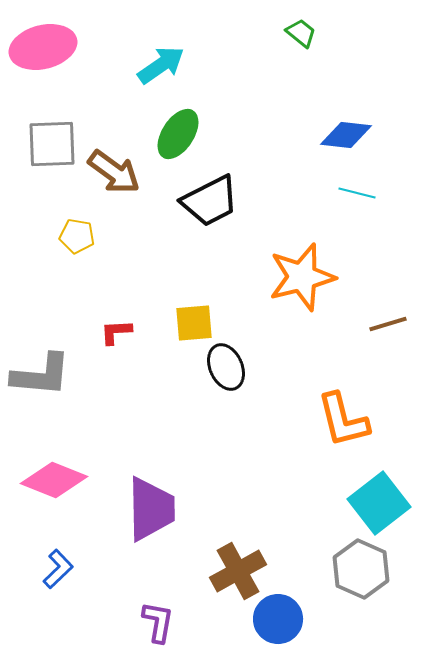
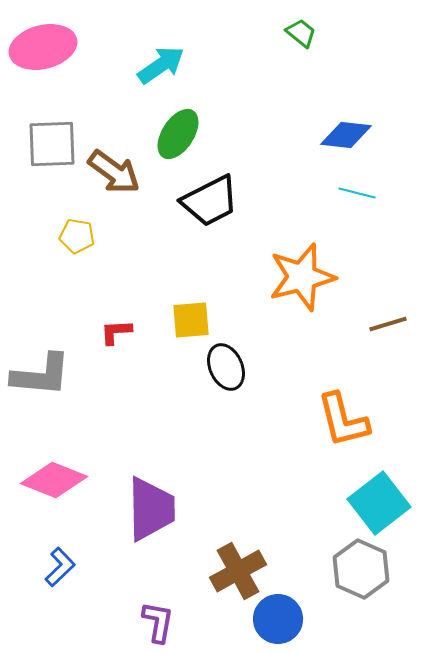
yellow square: moved 3 px left, 3 px up
blue L-shape: moved 2 px right, 2 px up
